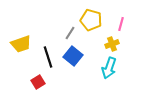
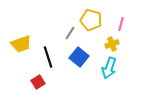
blue square: moved 6 px right, 1 px down
